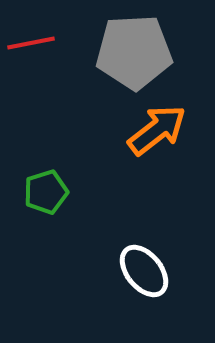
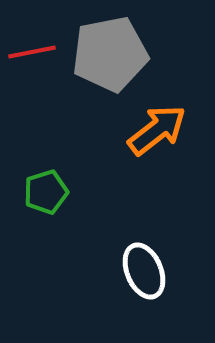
red line: moved 1 px right, 9 px down
gray pentagon: moved 24 px left, 2 px down; rotated 8 degrees counterclockwise
white ellipse: rotated 16 degrees clockwise
